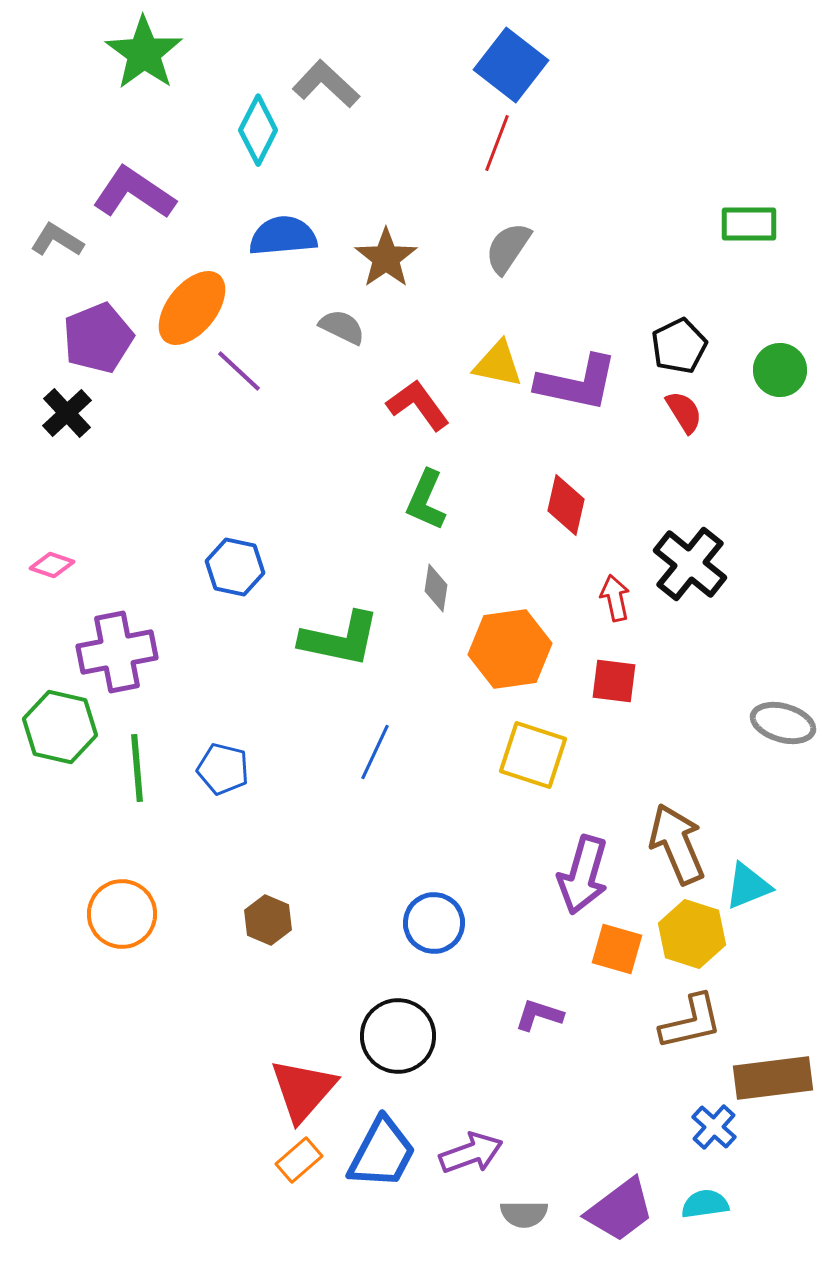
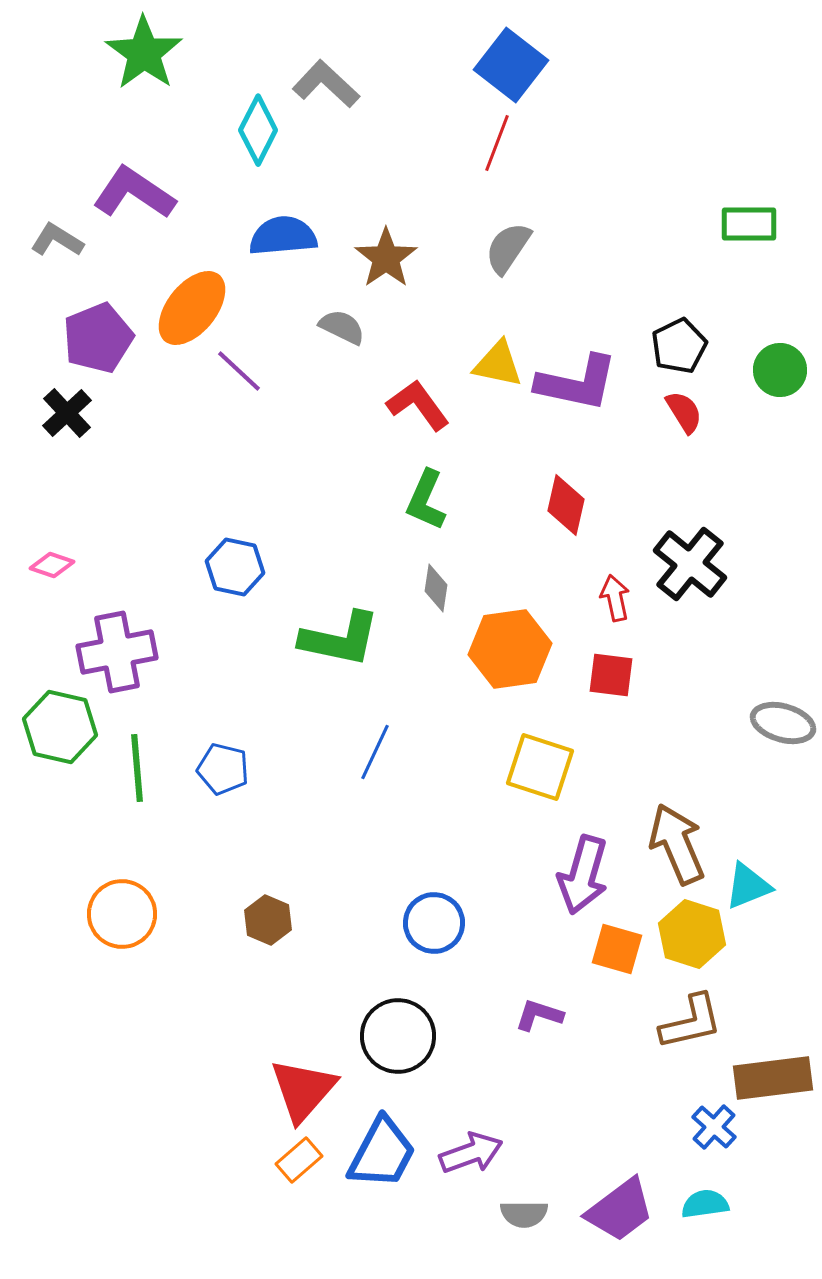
red square at (614, 681): moved 3 px left, 6 px up
yellow square at (533, 755): moved 7 px right, 12 px down
